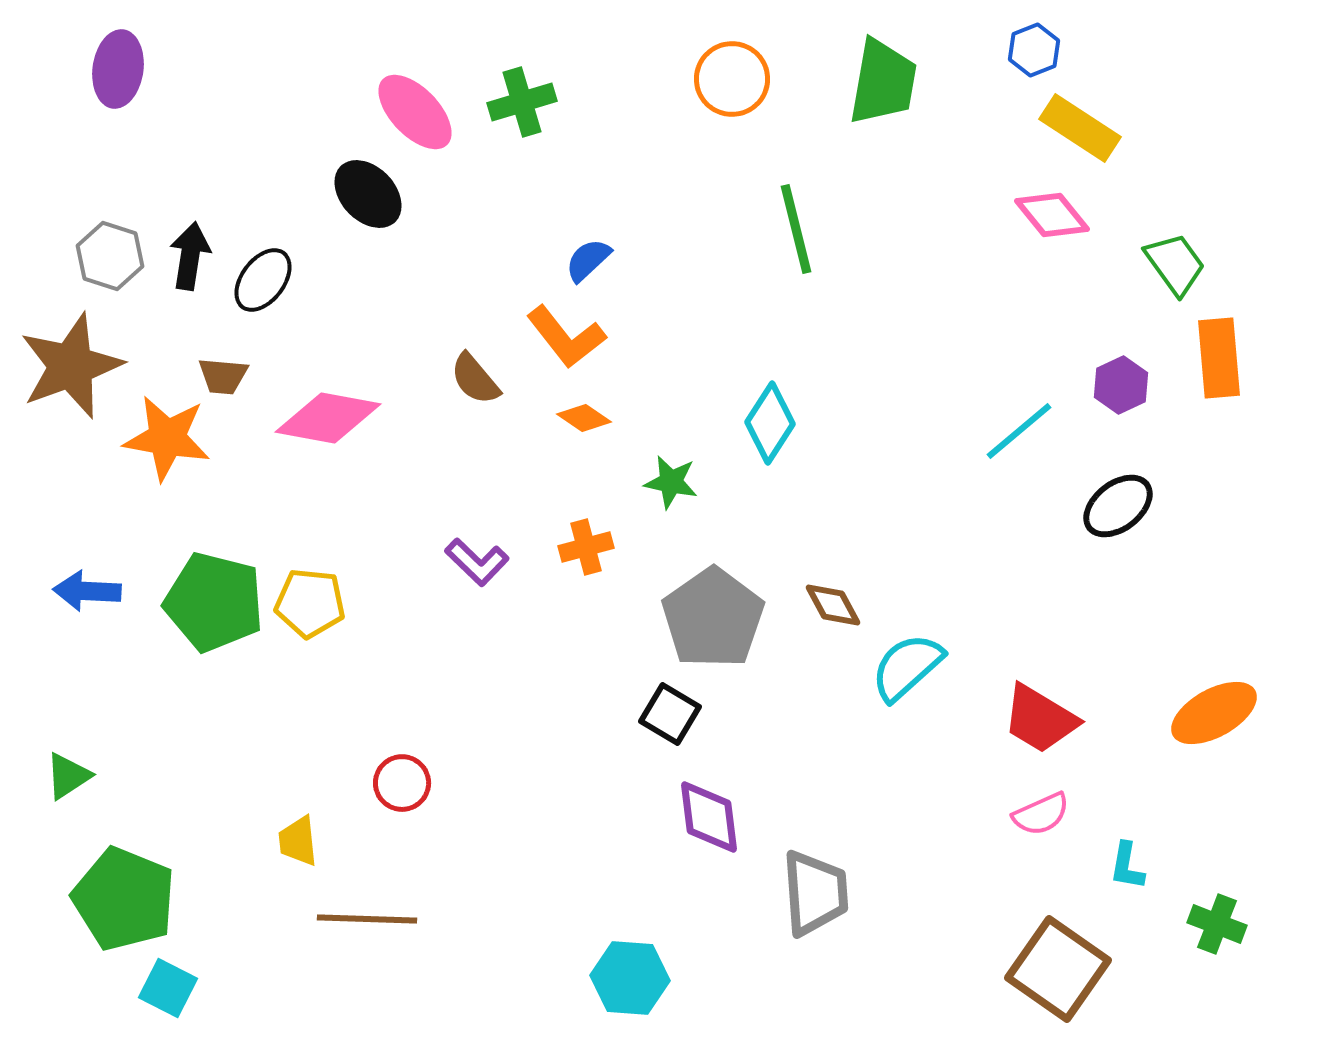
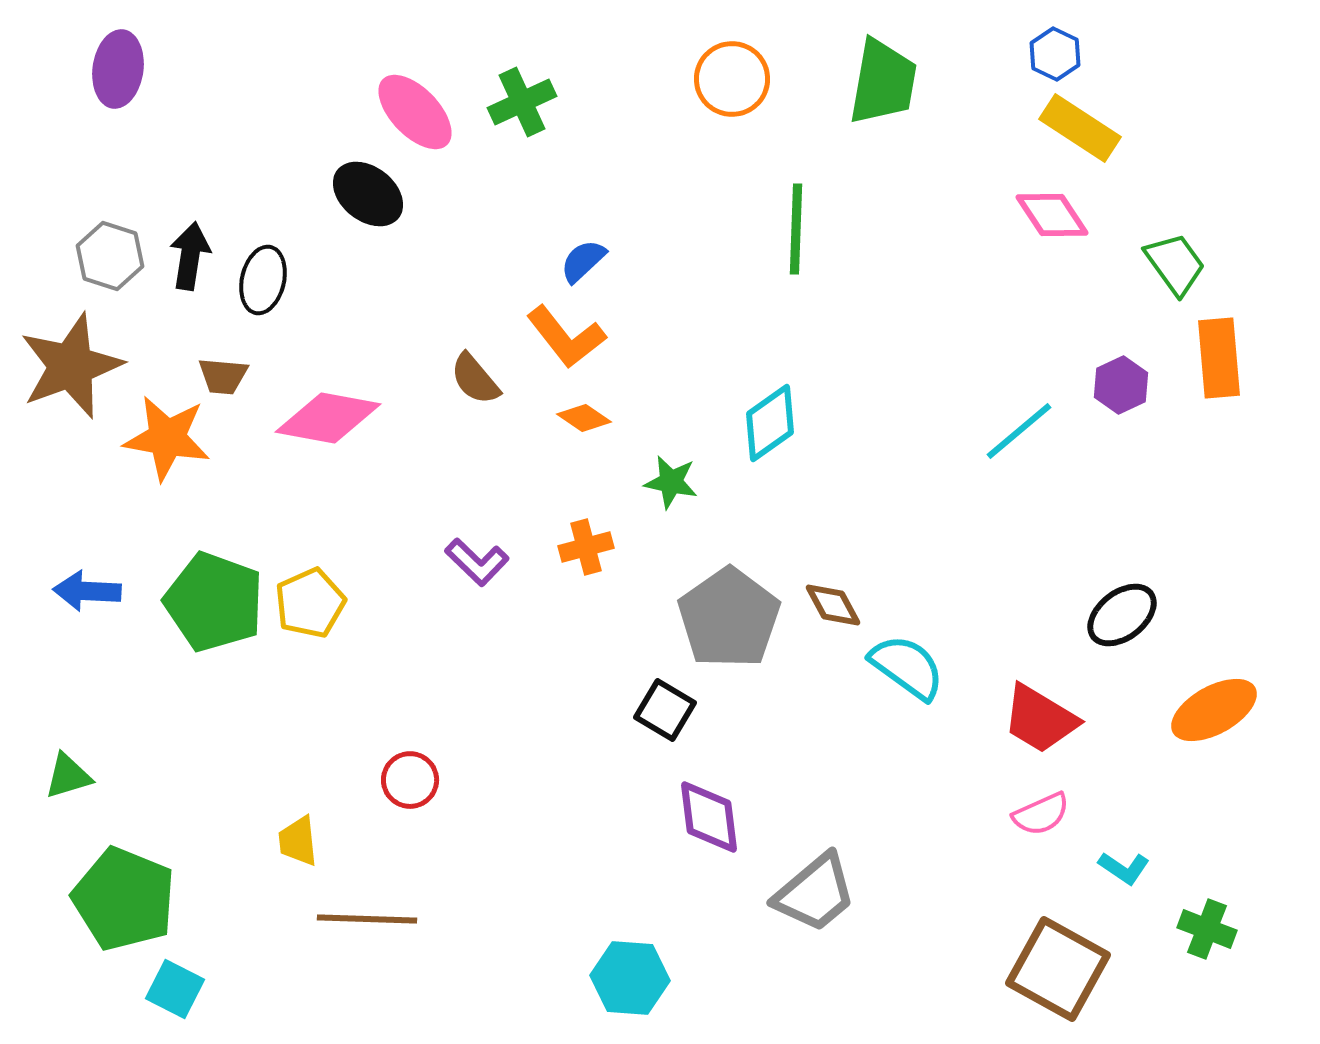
blue hexagon at (1034, 50): moved 21 px right, 4 px down; rotated 12 degrees counterclockwise
green cross at (522, 102): rotated 8 degrees counterclockwise
black ellipse at (368, 194): rotated 8 degrees counterclockwise
pink diamond at (1052, 215): rotated 6 degrees clockwise
green line at (796, 229): rotated 16 degrees clockwise
blue semicircle at (588, 260): moved 5 px left, 1 px down
black ellipse at (263, 280): rotated 24 degrees counterclockwise
cyan diamond at (770, 423): rotated 22 degrees clockwise
black ellipse at (1118, 506): moved 4 px right, 109 px down
green pentagon at (214, 602): rotated 6 degrees clockwise
yellow pentagon at (310, 603): rotated 30 degrees counterclockwise
gray pentagon at (713, 618): moved 16 px right
cyan semicircle at (907, 667): rotated 78 degrees clockwise
orange ellipse at (1214, 713): moved 3 px up
black square at (670, 714): moved 5 px left, 4 px up
green triangle at (68, 776): rotated 16 degrees clockwise
red circle at (402, 783): moved 8 px right, 3 px up
cyan L-shape at (1127, 866): moved 3 px left, 2 px down; rotated 66 degrees counterclockwise
gray trapezoid at (815, 893): rotated 54 degrees clockwise
green cross at (1217, 924): moved 10 px left, 5 px down
brown square at (1058, 969): rotated 6 degrees counterclockwise
cyan square at (168, 988): moved 7 px right, 1 px down
